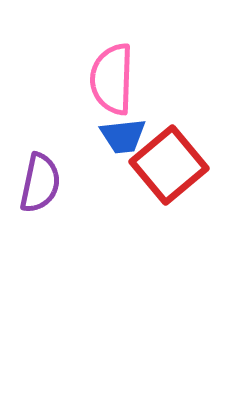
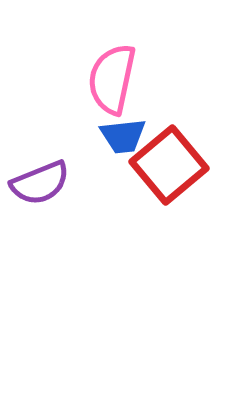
pink semicircle: rotated 10 degrees clockwise
purple semicircle: rotated 56 degrees clockwise
